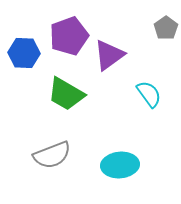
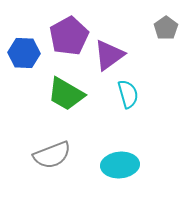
purple pentagon: rotated 9 degrees counterclockwise
cyan semicircle: moved 21 px left; rotated 20 degrees clockwise
